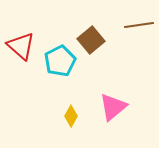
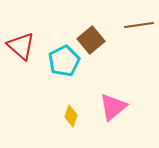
cyan pentagon: moved 4 px right
yellow diamond: rotated 10 degrees counterclockwise
